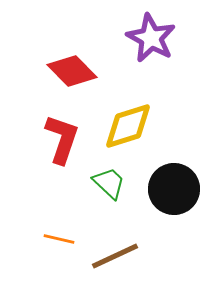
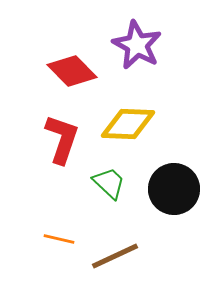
purple star: moved 14 px left, 7 px down
yellow diamond: moved 2 px up; rotated 20 degrees clockwise
